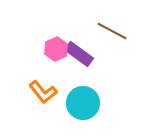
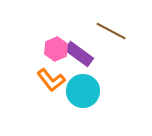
brown line: moved 1 px left
orange L-shape: moved 8 px right, 12 px up
cyan circle: moved 12 px up
